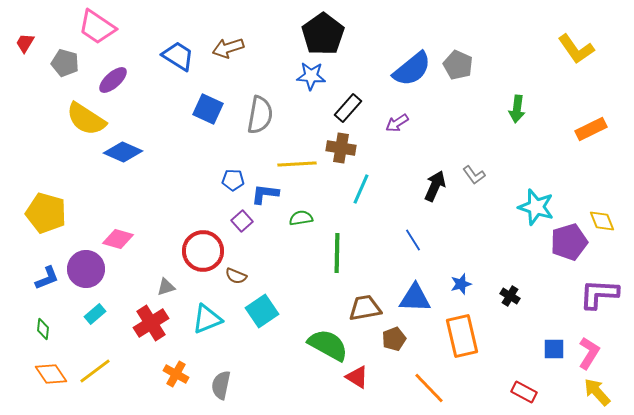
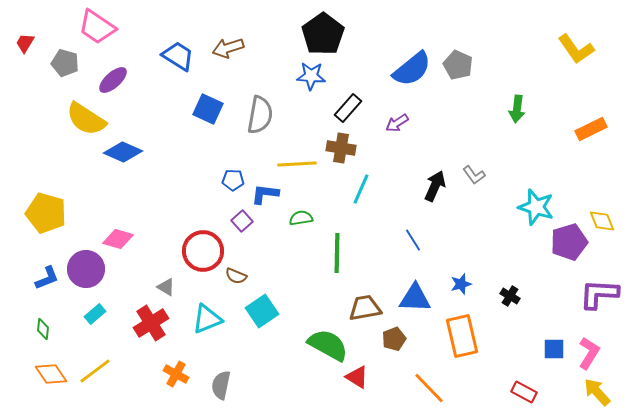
gray triangle at (166, 287): rotated 48 degrees clockwise
